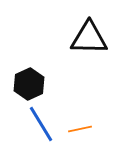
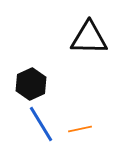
black hexagon: moved 2 px right
